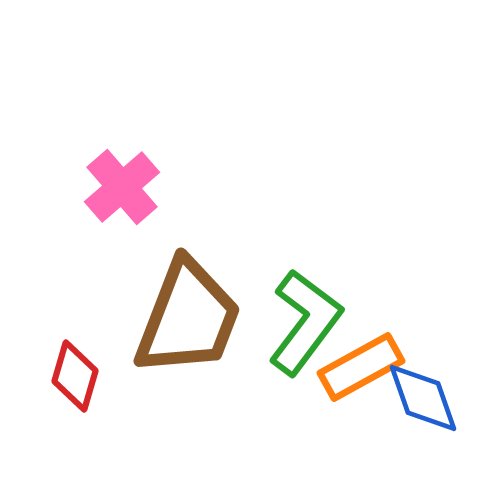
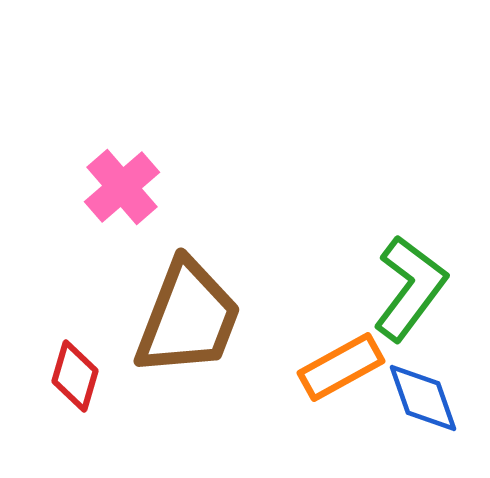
green L-shape: moved 105 px right, 34 px up
orange rectangle: moved 20 px left
